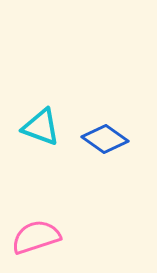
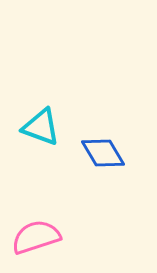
blue diamond: moved 2 px left, 14 px down; rotated 24 degrees clockwise
